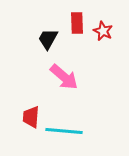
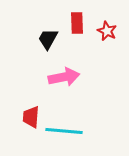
red star: moved 4 px right
pink arrow: rotated 52 degrees counterclockwise
